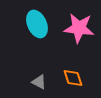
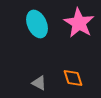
pink star: moved 5 px up; rotated 24 degrees clockwise
gray triangle: moved 1 px down
